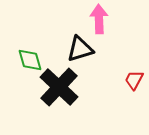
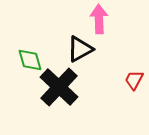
black triangle: rotated 12 degrees counterclockwise
